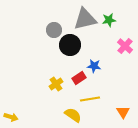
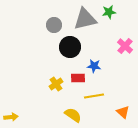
green star: moved 8 px up
gray circle: moved 5 px up
black circle: moved 2 px down
red rectangle: moved 1 px left; rotated 32 degrees clockwise
yellow line: moved 4 px right, 3 px up
orange triangle: rotated 16 degrees counterclockwise
yellow arrow: rotated 24 degrees counterclockwise
